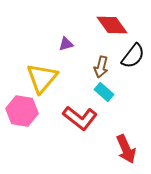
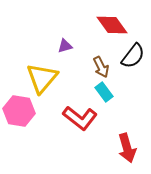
purple triangle: moved 1 px left, 2 px down
brown arrow: rotated 40 degrees counterclockwise
cyan rectangle: rotated 12 degrees clockwise
pink hexagon: moved 3 px left
red arrow: moved 1 px right, 1 px up; rotated 8 degrees clockwise
